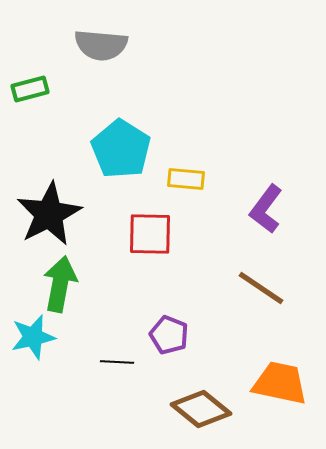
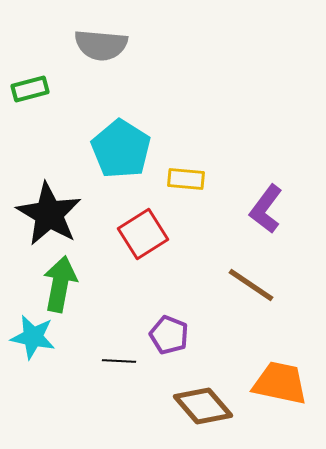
black star: rotated 14 degrees counterclockwise
red square: moved 7 px left; rotated 33 degrees counterclockwise
brown line: moved 10 px left, 3 px up
cyan star: rotated 24 degrees clockwise
black line: moved 2 px right, 1 px up
brown diamond: moved 2 px right, 3 px up; rotated 10 degrees clockwise
